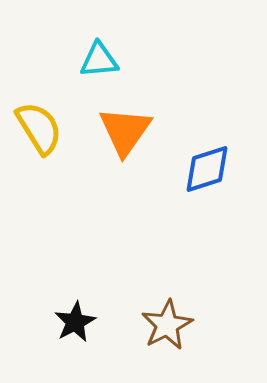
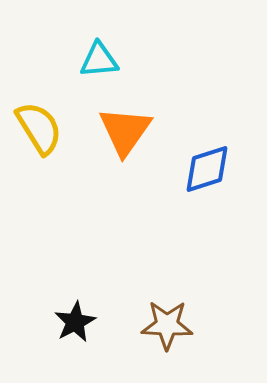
brown star: rotated 30 degrees clockwise
